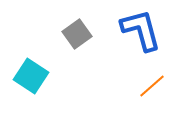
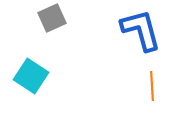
gray square: moved 25 px left, 16 px up; rotated 12 degrees clockwise
orange line: rotated 52 degrees counterclockwise
